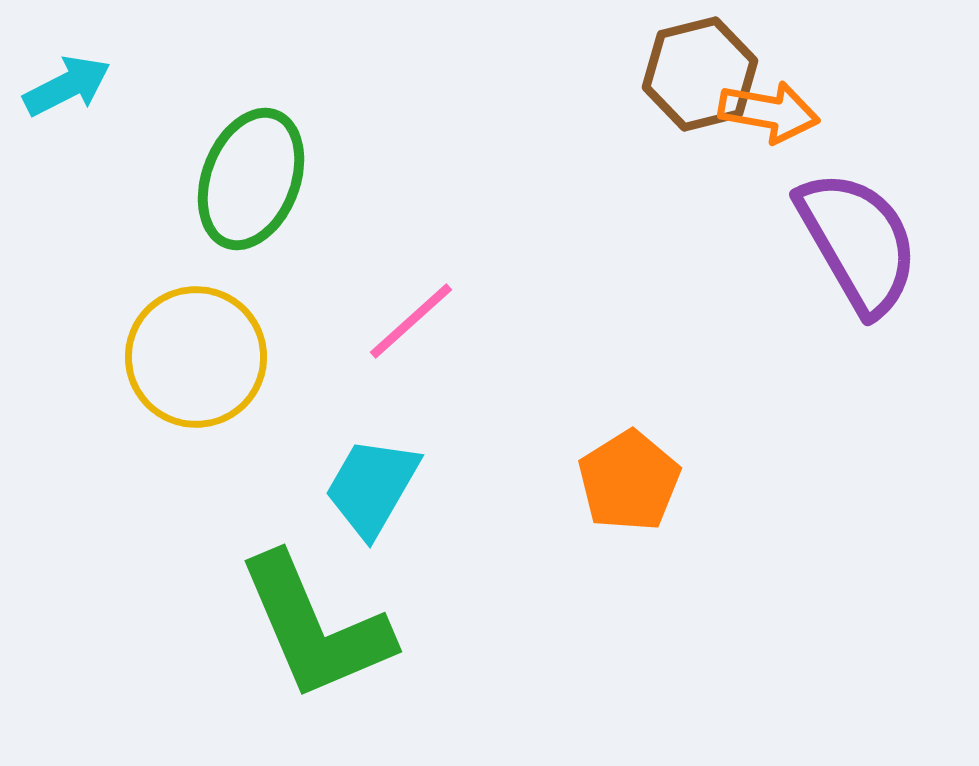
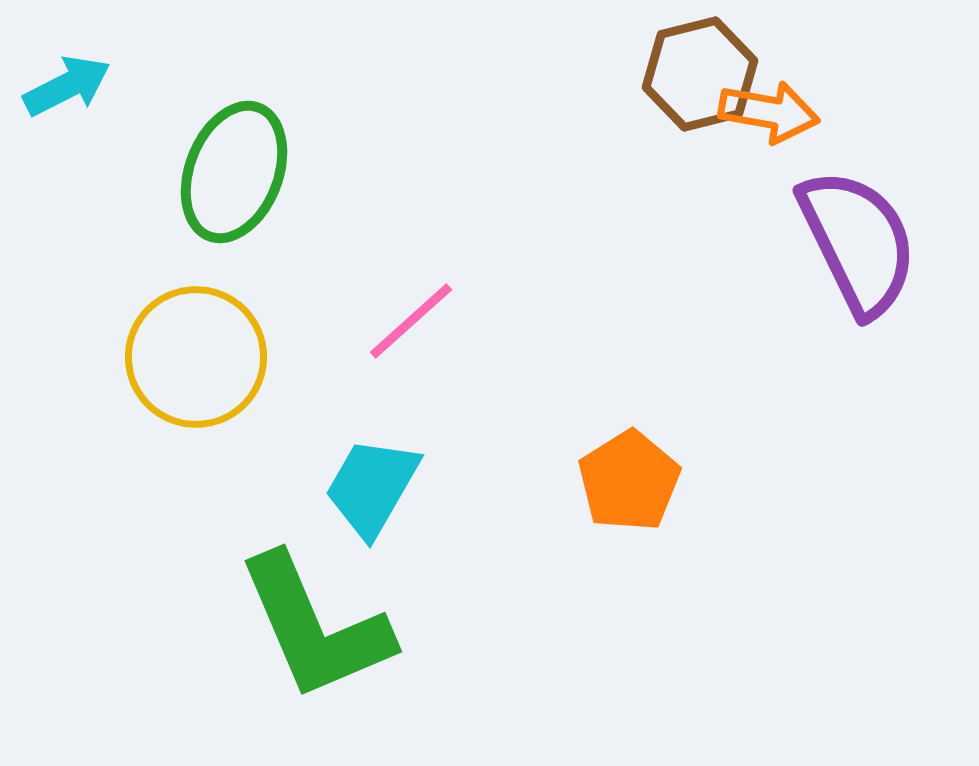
green ellipse: moved 17 px left, 7 px up
purple semicircle: rotated 4 degrees clockwise
